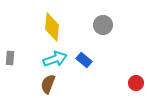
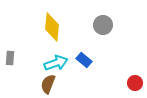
cyan arrow: moved 1 px right, 4 px down
red circle: moved 1 px left
